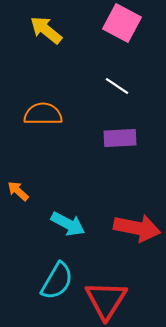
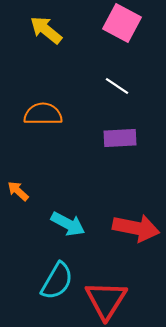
red arrow: moved 1 px left
